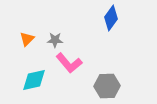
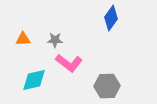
orange triangle: moved 4 px left; rotated 42 degrees clockwise
pink L-shape: rotated 12 degrees counterclockwise
